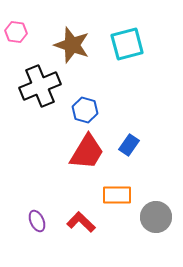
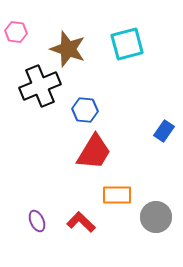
brown star: moved 4 px left, 4 px down
blue hexagon: rotated 10 degrees counterclockwise
blue rectangle: moved 35 px right, 14 px up
red trapezoid: moved 7 px right
